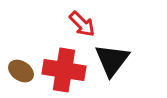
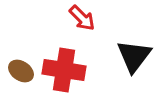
red arrow: moved 6 px up
black triangle: moved 22 px right, 4 px up
